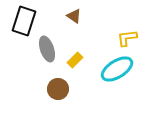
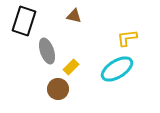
brown triangle: rotated 21 degrees counterclockwise
gray ellipse: moved 2 px down
yellow rectangle: moved 4 px left, 7 px down
